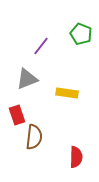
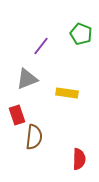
red semicircle: moved 3 px right, 2 px down
